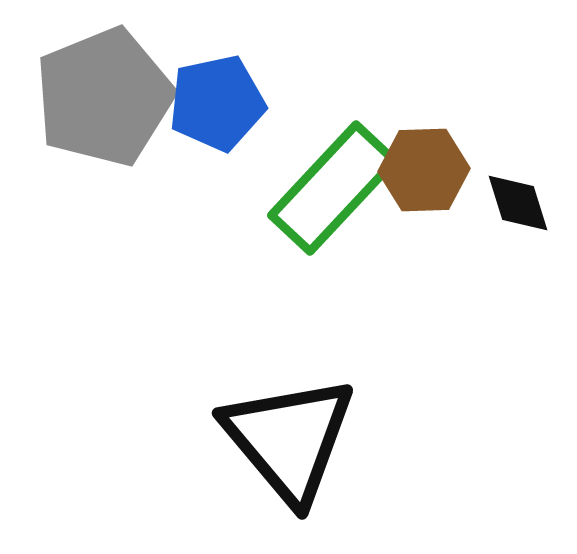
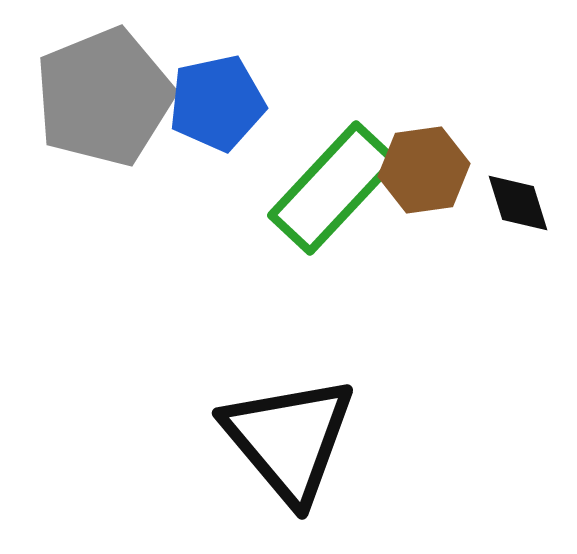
brown hexagon: rotated 6 degrees counterclockwise
